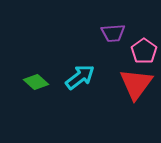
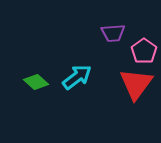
cyan arrow: moved 3 px left
